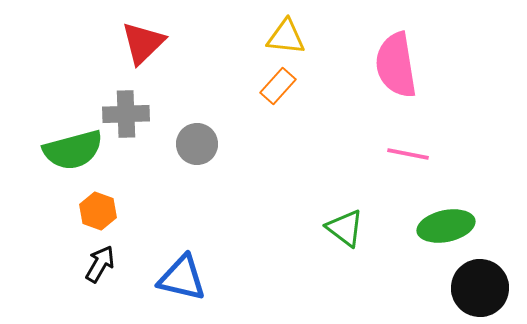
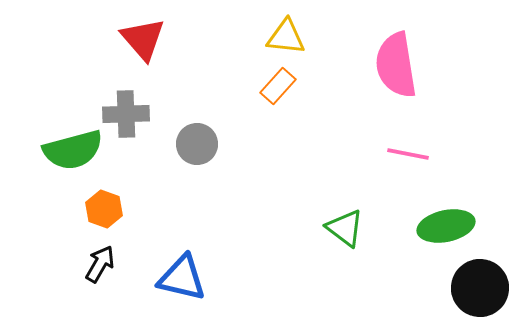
red triangle: moved 4 px up; rotated 27 degrees counterclockwise
orange hexagon: moved 6 px right, 2 px up
